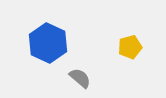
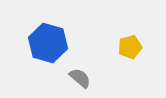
blue hexagon: rotated 9 degrees counterclockwise
